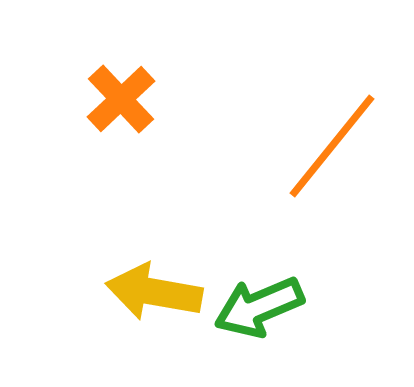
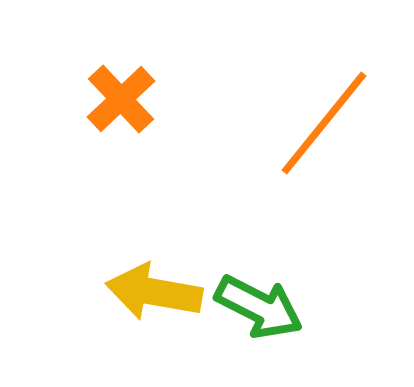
orange line: moved 8 px left, 23 px up
green arrow: rotated 130 degrees counterclockwise
